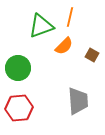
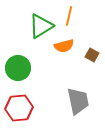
orange line: moved 1 px left, 1 px up
green triangle: rotated 12 degrees counterclockwise
orange semicircle: rotated 30 degrees clockwise
gray trapezoid: rotated 8 degrees counterclockwise
